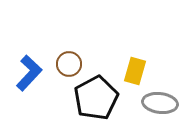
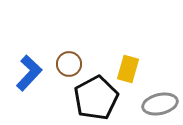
yellow rectangle: moved 7 px left, 2 px up
gray ellipse: moved 1 px down; rotated 20 degrees counterclockwise
